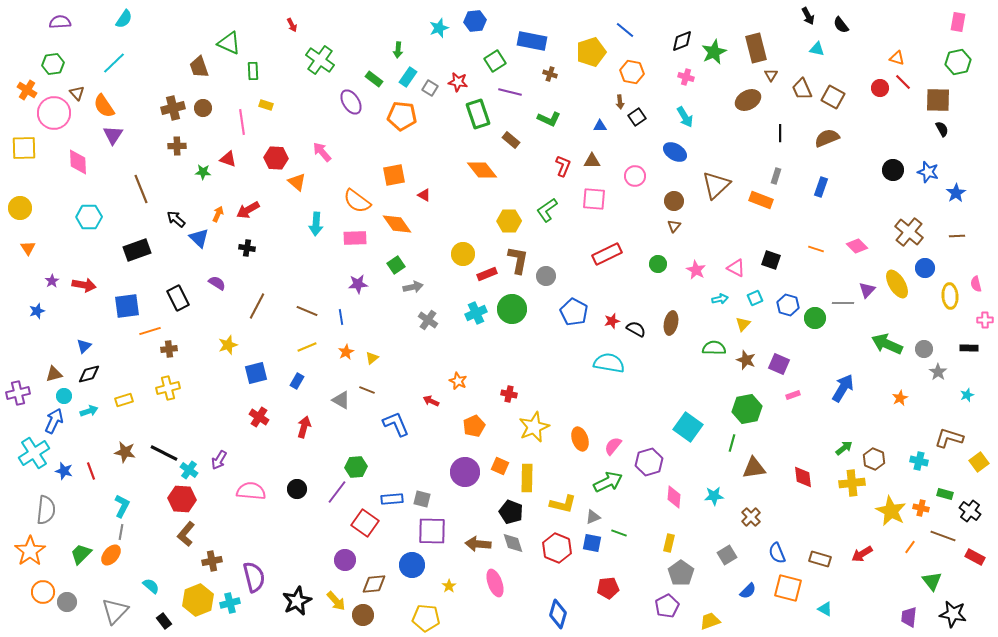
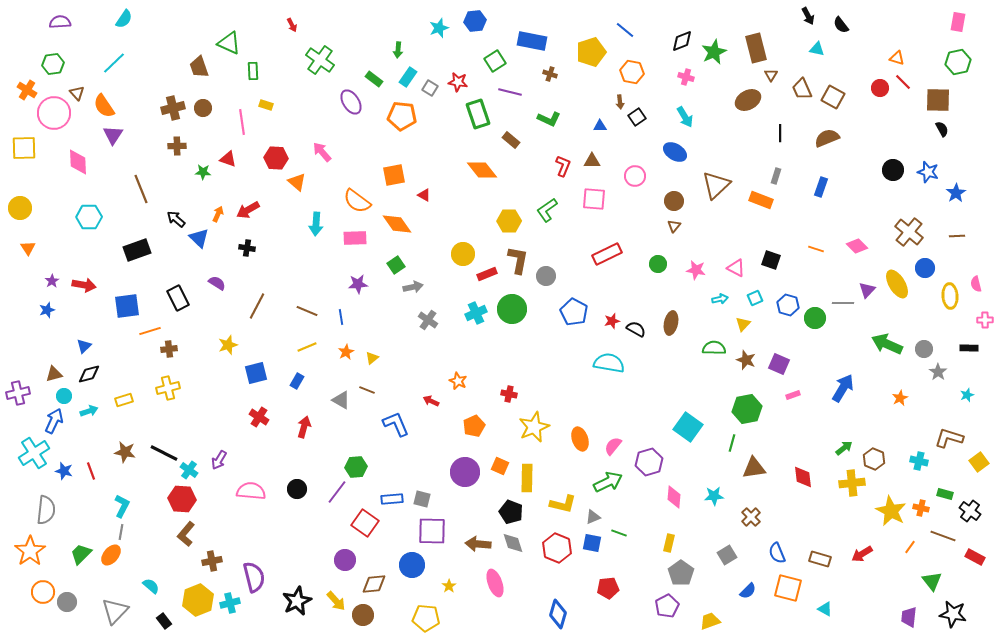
pink star at (696, 270): rotated 18 degrees counterclockwise
blue star at (37, 311): moved 10 px right, 1 px up
